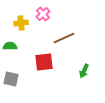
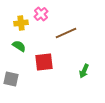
pink cross: moved 2 px left
brown line: moved 2 px right, 5 px up
green semicircle: moved 9 px right; rotated 32 degrees clockwise
